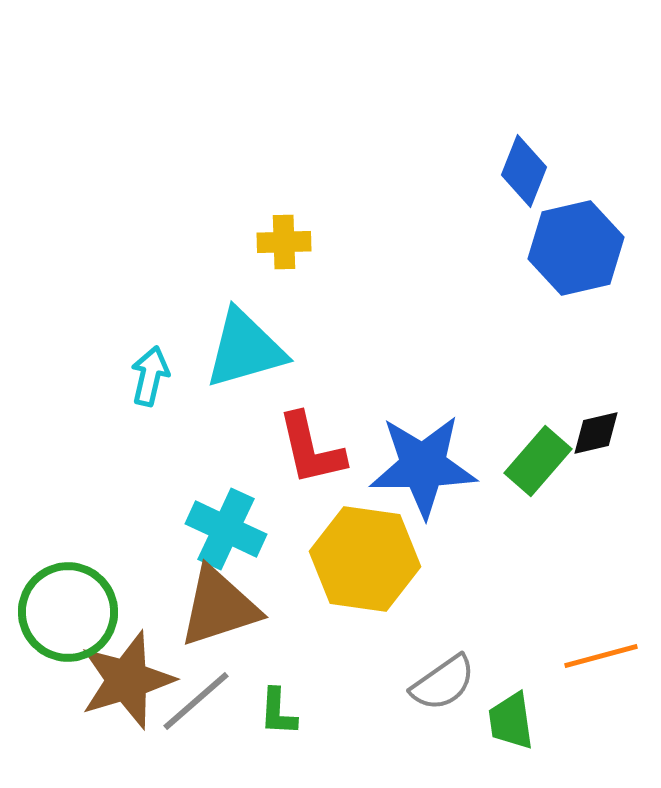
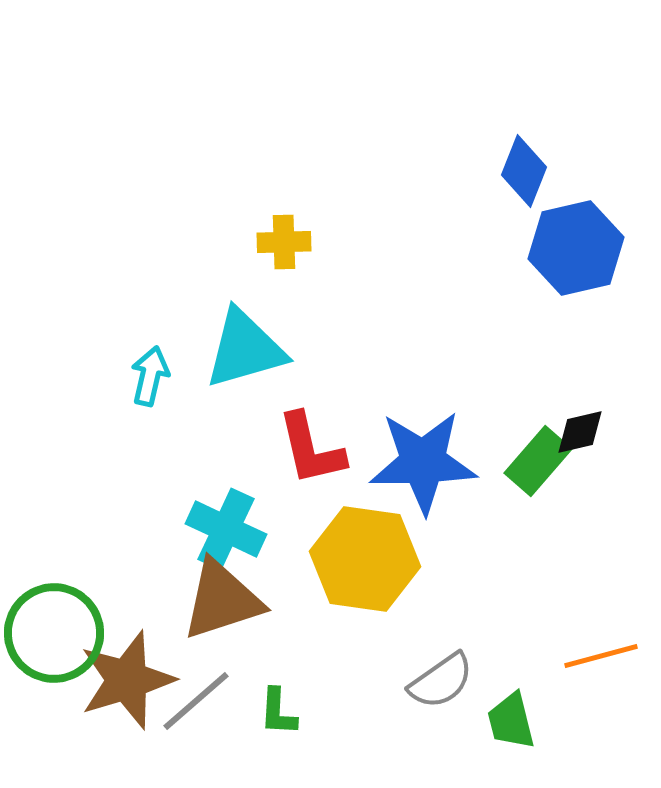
black diamond: moved 16 px left, 1 px up
blue star: moved 4 px up
brown triangle: moved 3 px right, 7 px up
green circle: moved 14 px left, 21 px down
gray semicircle: moved 2 px left, 2 px up
green trapezoid: rotated 6 degrees counterclockwise
